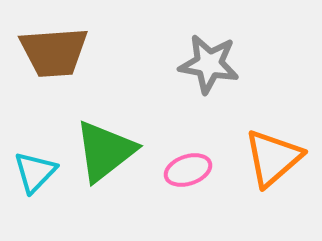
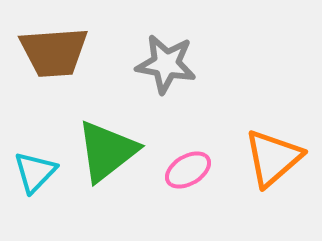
gray star: moved 43 px left
green triangle: moved 2 px right
pink ellipse: rotated 12 degrees counterclockwise
